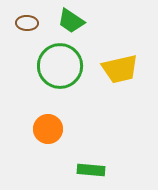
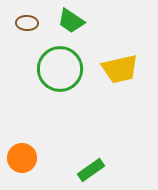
green circle: moved 3 px down
orange circle: moved 26 px left, 29 px down
green rectangle: rotated 40 degrees counterclockwise
